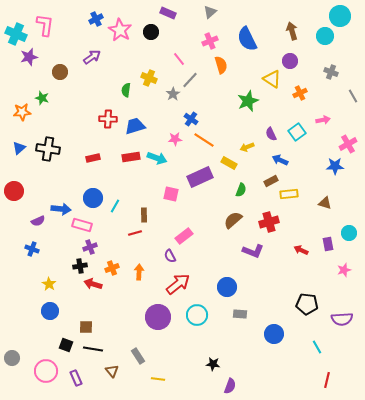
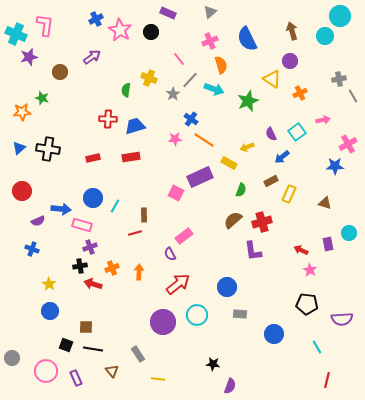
gray cross at (331, 72): moved 8 px right, 7 px down; rotated 32 degrees counterclockwise
cyan arrow at (157, 158): moved 57 px right, 69 px up
blue arrow at (280, 160): moved 2 px right, 3 px up; rotated 63 degrees counterclockwise
red circle at (14, 191): moved 8 px right
pink square at (171, 194): moved 5 px right, 1 px up; rotated 14 degrees clockwise
yellow rectangle at (289, 194): rotated 60 degrees counterclockwise
red cross at (269, 222): moved 7 px left
purple L-shape at (253, 251): rotated 60 degrees clockwise
purple semicircle at (170, 256): moved 2 px up
pink star at (344, 270): moved 34 px left; rotated 24 degrees counterclockwise
purple circle at (158, 317): moved 5 px right, 5 px down
gray rectangle at (138, 356): moved 2 px up
